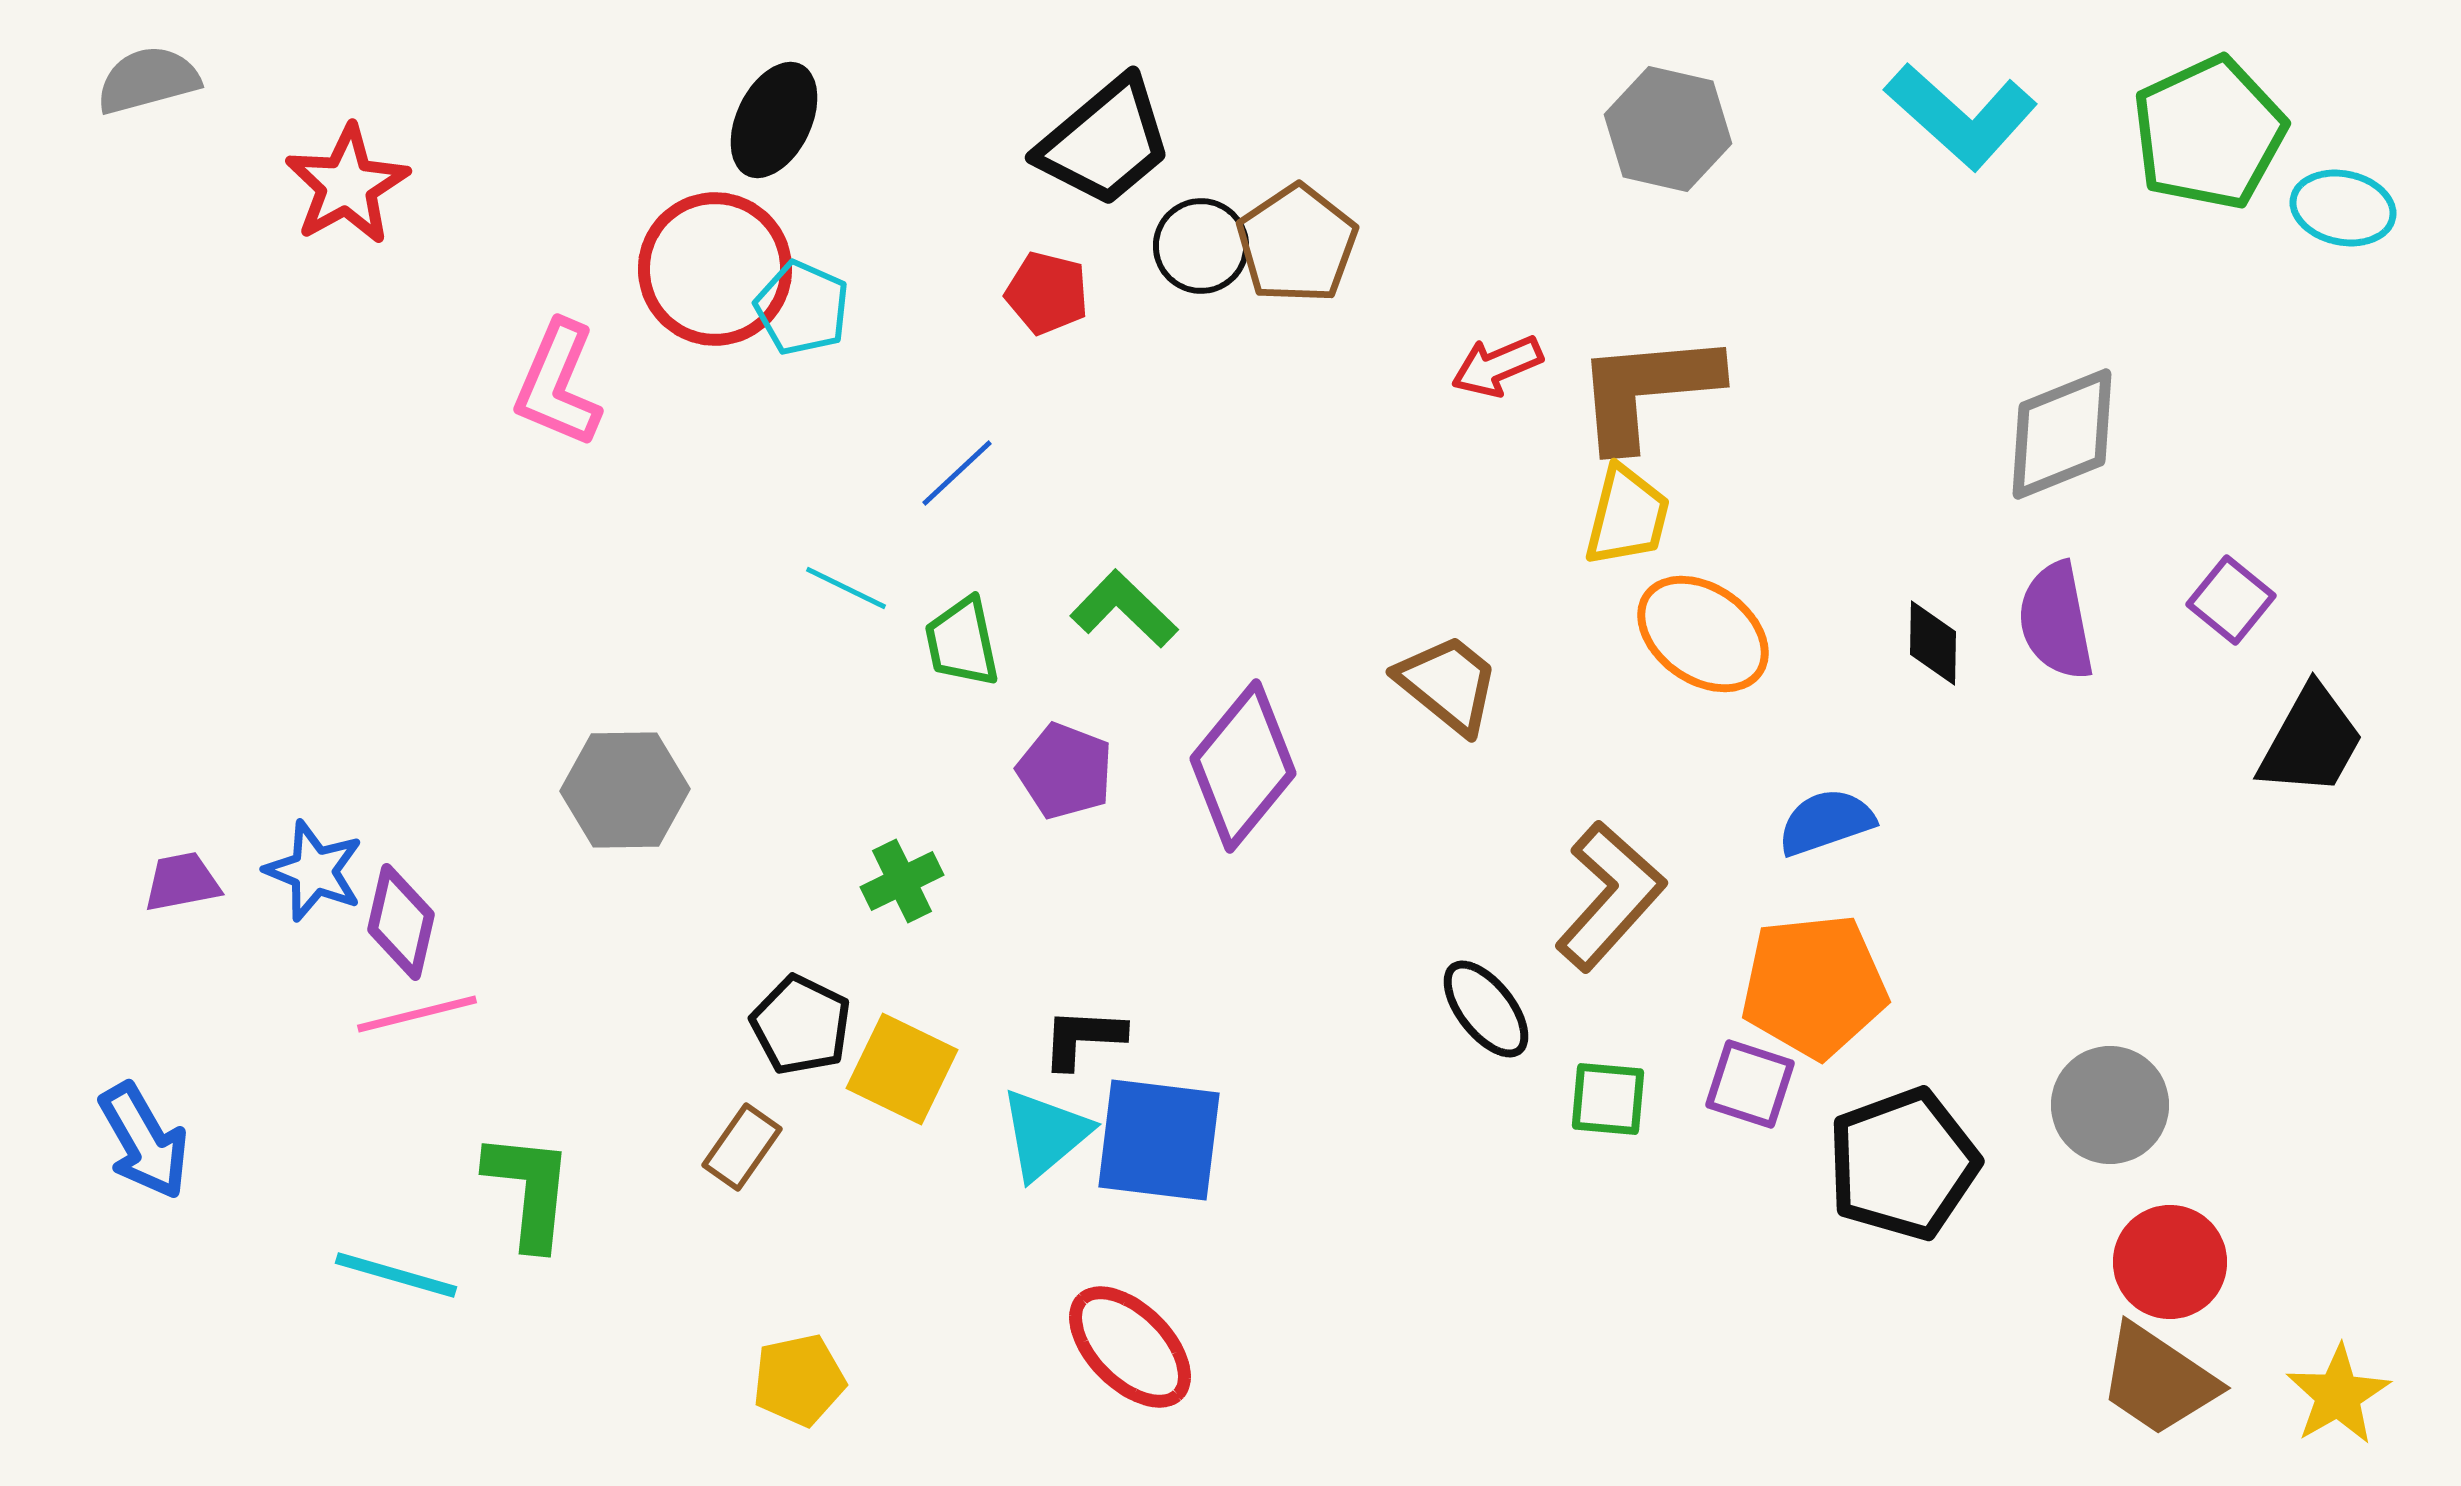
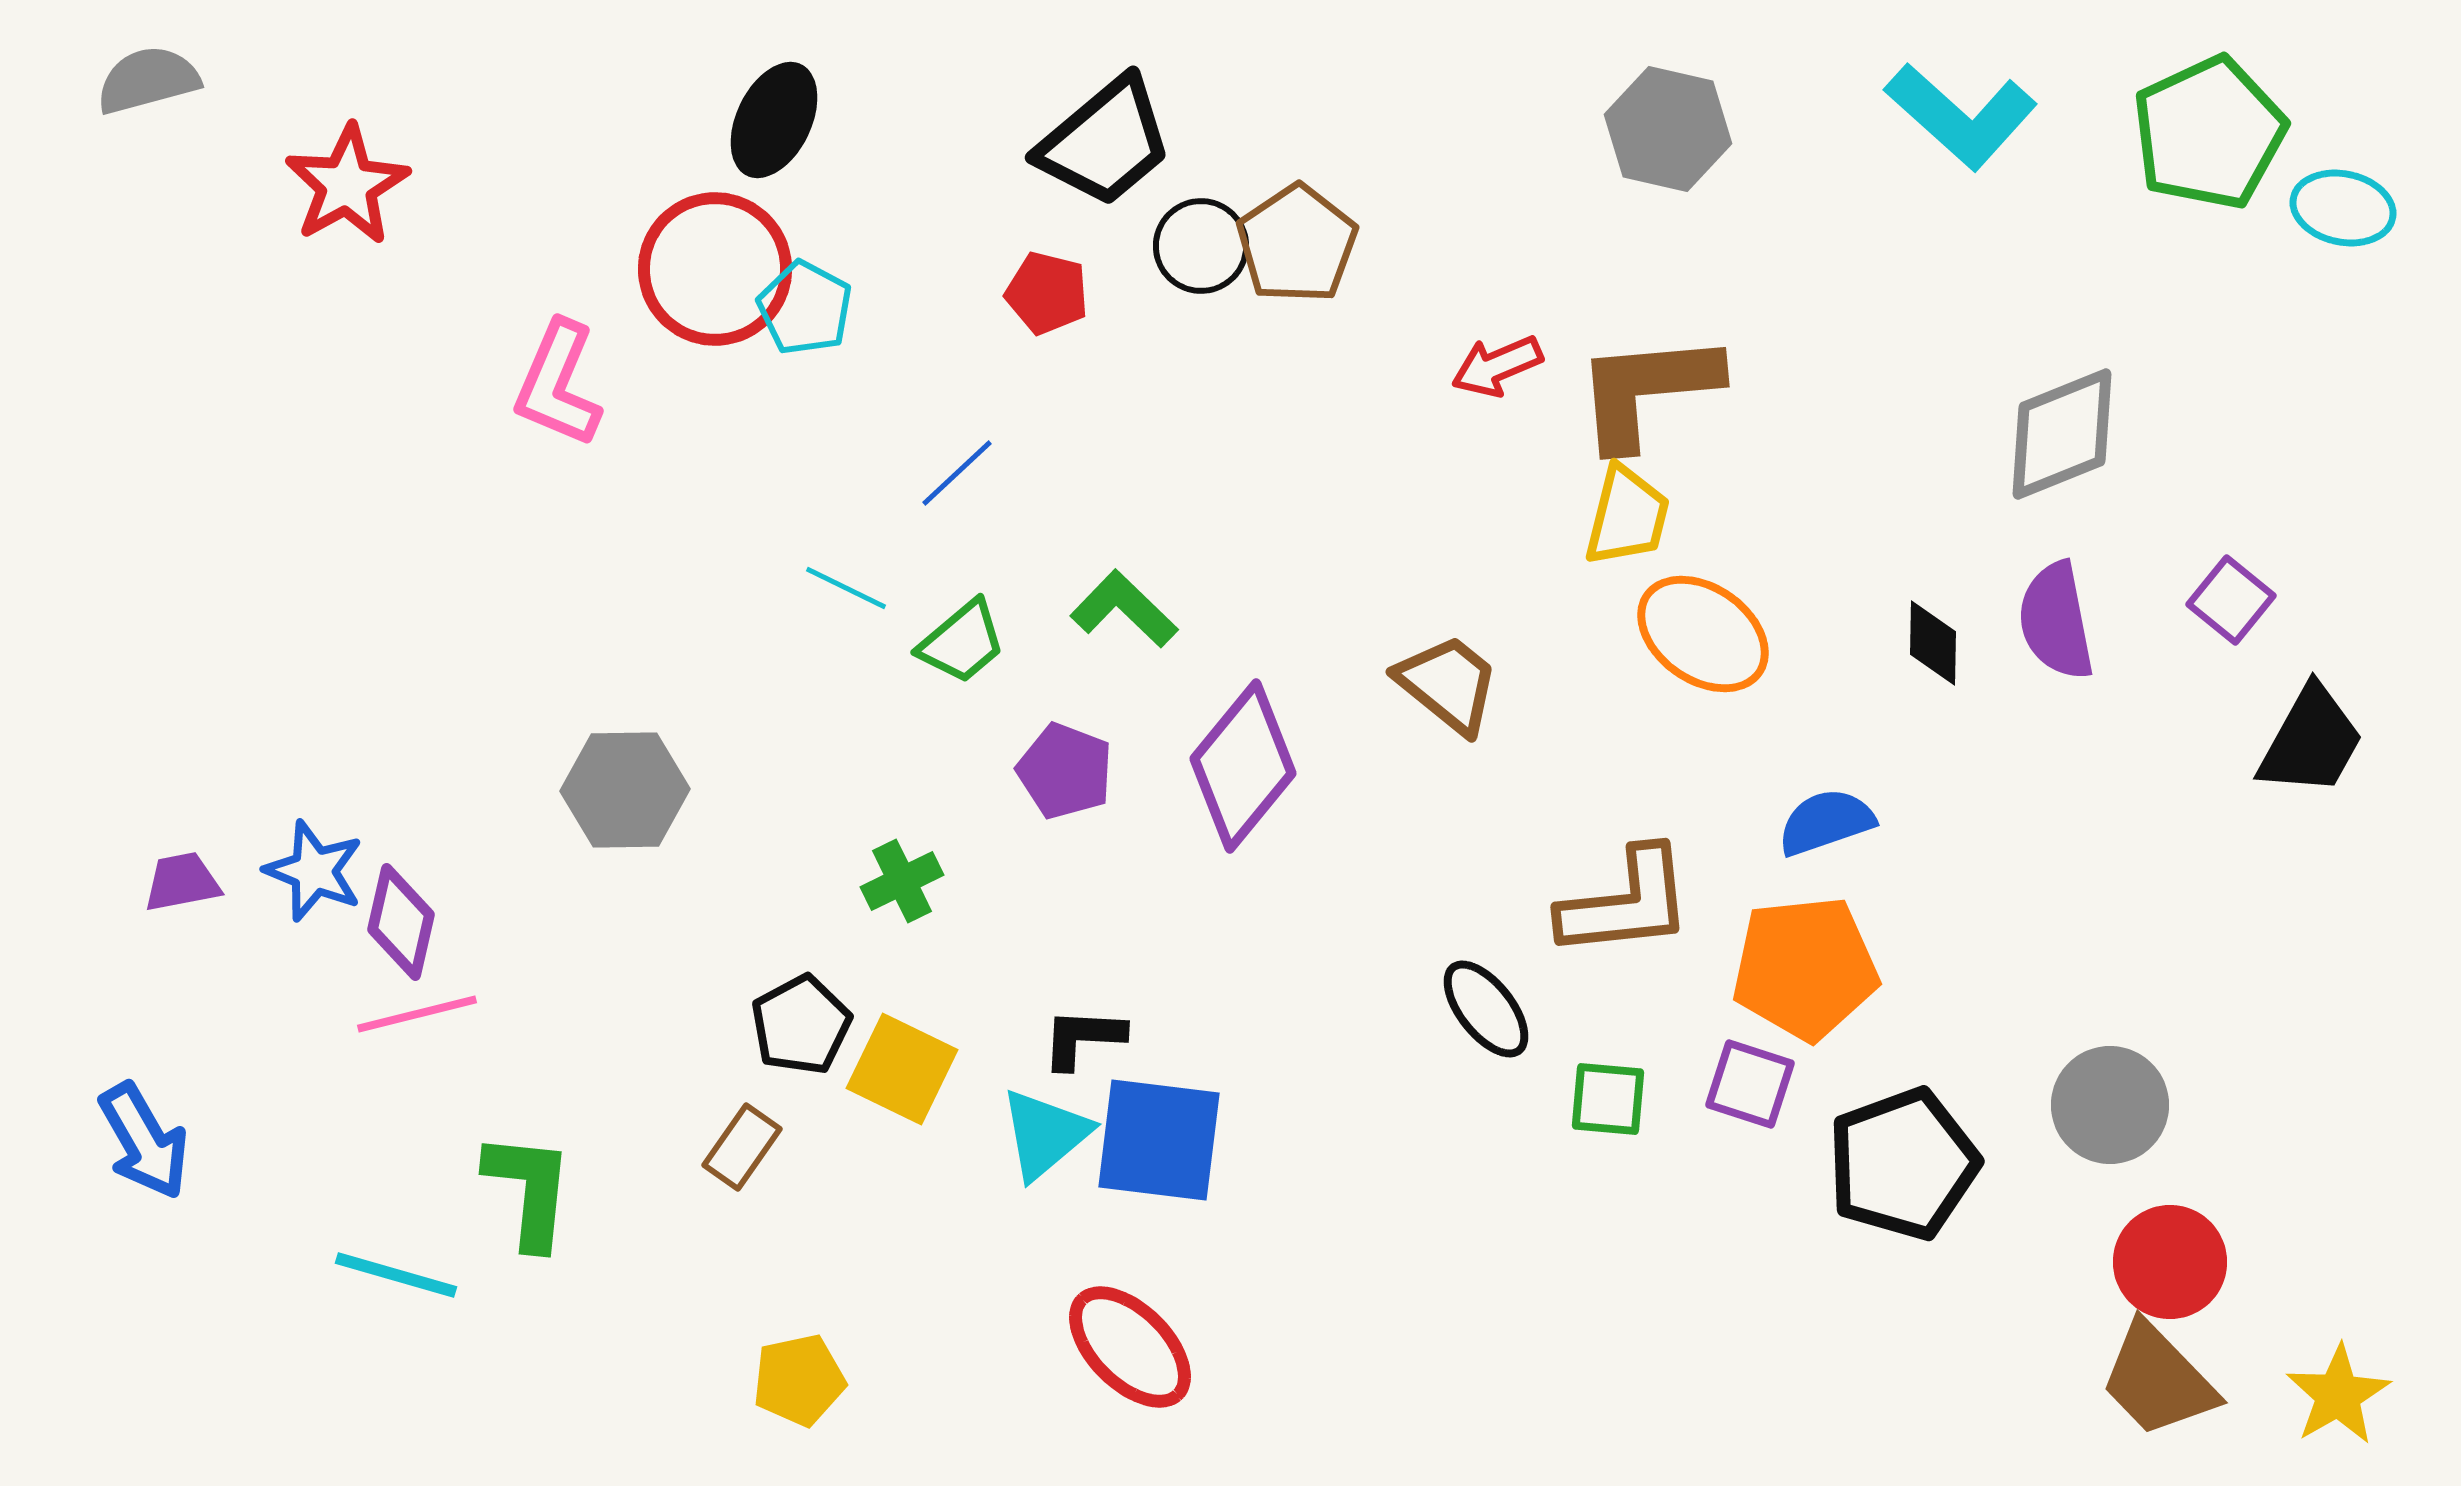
cyan pentagon at (802, 308): moved 3 px right; rotated 4 degrees clockwise
green trapezoid at (962, 642): rotated 118 degrees counterclockwise
brown L-shape at (1610, 896): moved 16 px right, 7 px down; rotated 42 degrees clockwise
orange pentagon at (1814, 986): moved 9 px left, 18 px up
black pentagon at (801, 1025): rotated 18 degrees clockwise
brown trapezoid at (2158, 1380): rotated 12 degrees clockwise
